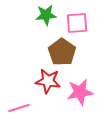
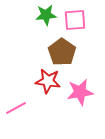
pink square: moved 2 px left, 3 px up
pink line: moved 3 px left; rotated 10 degrees counterclockwise
